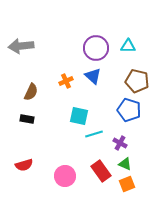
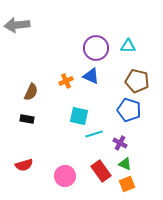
gray arrow: moved 4 px left, 21 px up
blue triangle: moved 2 px left; rotated 18 degrees counterclockwise
